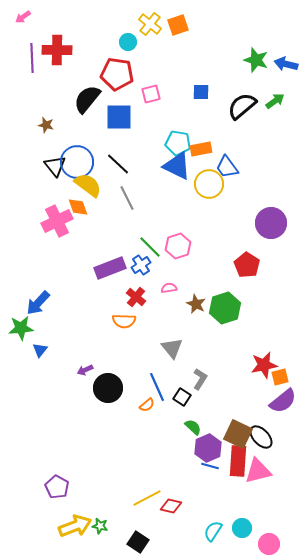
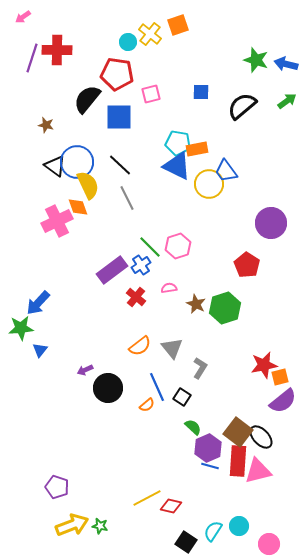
yellow cross at (150, 24): moved 10 px down
purple line at (32, 58): rotated 20 degrees clockwise
green arrow at (275, 101): moved 12 px right
orange rectangle at (201, 149): moved 4 px left
black line at (118, 164): moved 2 px right, 1 px down
black triangle at (55, 166): rotated 15 degrees counterclockwise
blue trapezoid at (227, 167): moved 1 px left, 4 px down
yellow semicircle at (88, 185): rotated 28 degrees clockwise
purple rectangle at (110, 268): moved 2 px right, 2 px down; rotated 16 degrees counterclockwise
orange semicircle at (124, 321): moved 16 px right, 25 px down; rotated 40 degrees counterclockwise
gray L-shape at (200, 379): moved 11 px up
brown square at (238, 434): moved 2 px up; rotated 12 degrees clockwise
purple pentagon at (57, 487): rotated 10 degrees counterclockwise
yellow arrow at (75, 526): moved 3 px left, 1 px up
cyan circle at (242, 528): moved 3 px left, 2 px up
black square at (138, 542): moved 48 px right
